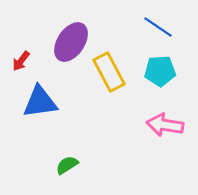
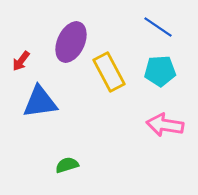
purple ellipse: rotated 9 degrees counterclockwise
green semicircle: rotated 15 degrees clockwise
